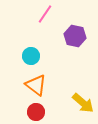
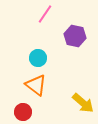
cyan circle: moved 7 px right, 2 px down
red circle: moved 13 px left
